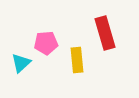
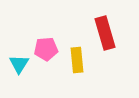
pink pentagon: moved 6 px down
cyan triangle: moved 2 px left, 1 px down; rotated 15 degrees counterclockwise
